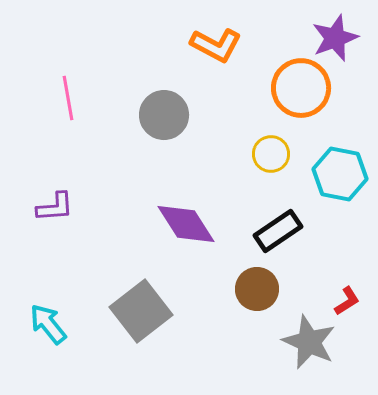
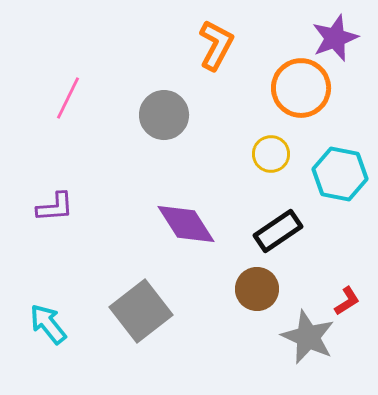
orange L-shape: rotated 90 degrees counterclockwise
pink line: rotated 36 degrees clockwise
gray star: moved 1 px left, 5 px up
